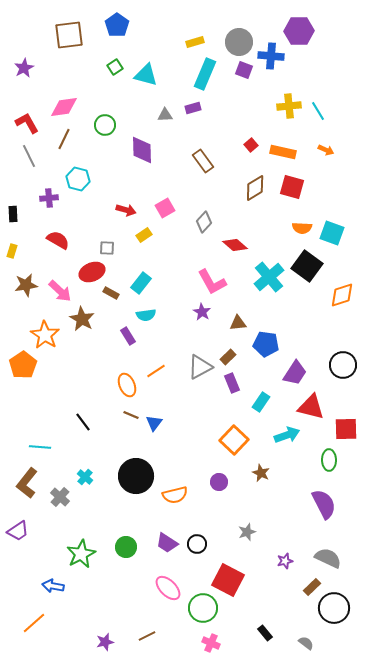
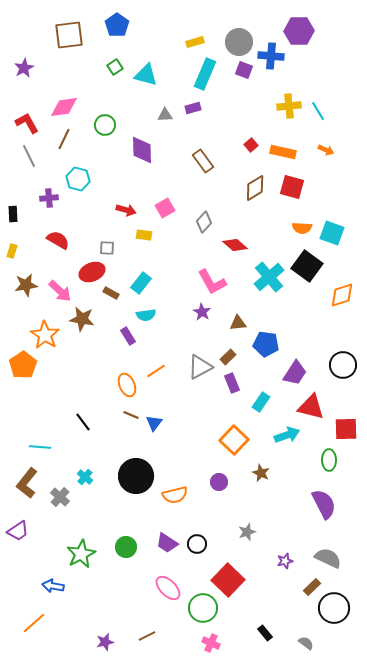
yellow rectangle at (144, 235): rotated 42 degrees clockwise
brown star at (82, 319): rotated 20 degrees counterclockwise
red square at (228, 580): rotated 16 degrees clockwise
